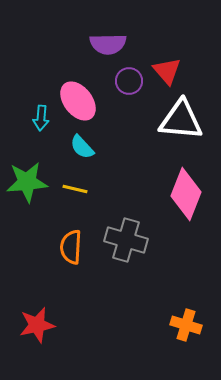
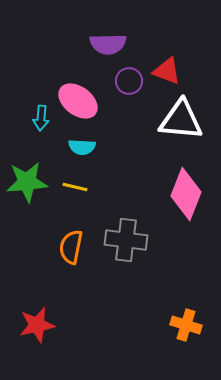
red triangle: rotated 28 degrees counterclockwise
pink ellipse: rotated 15 degrees counterclockwise
cyan semicircle: rotated 44 degrees counterclockwise
yellow line: moved 2 px up
gray cross: rotated 9 degrees counterclockwise
orange semicircle: rotated 8 degrees clockwise
